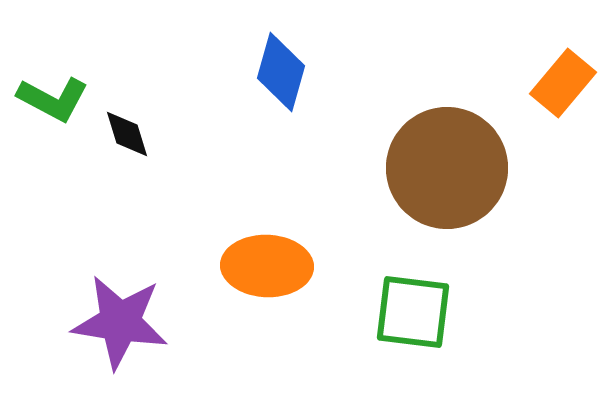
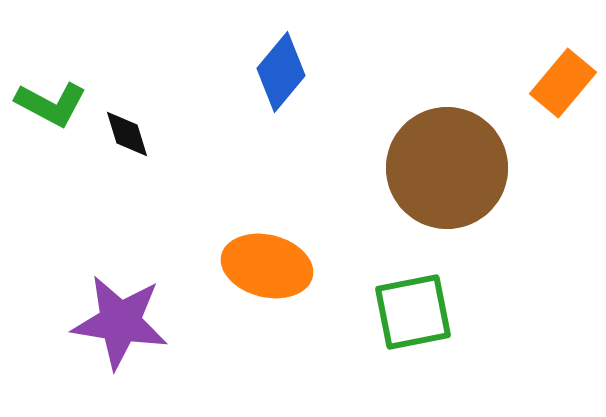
blue diamond: rotated 24 degrees clockwise
green L-shape: moved 2 px left, 5 px down
orange ellipse: rotated 12 degrees clockwise
green square: rotated 18 degrees counterclockwise
